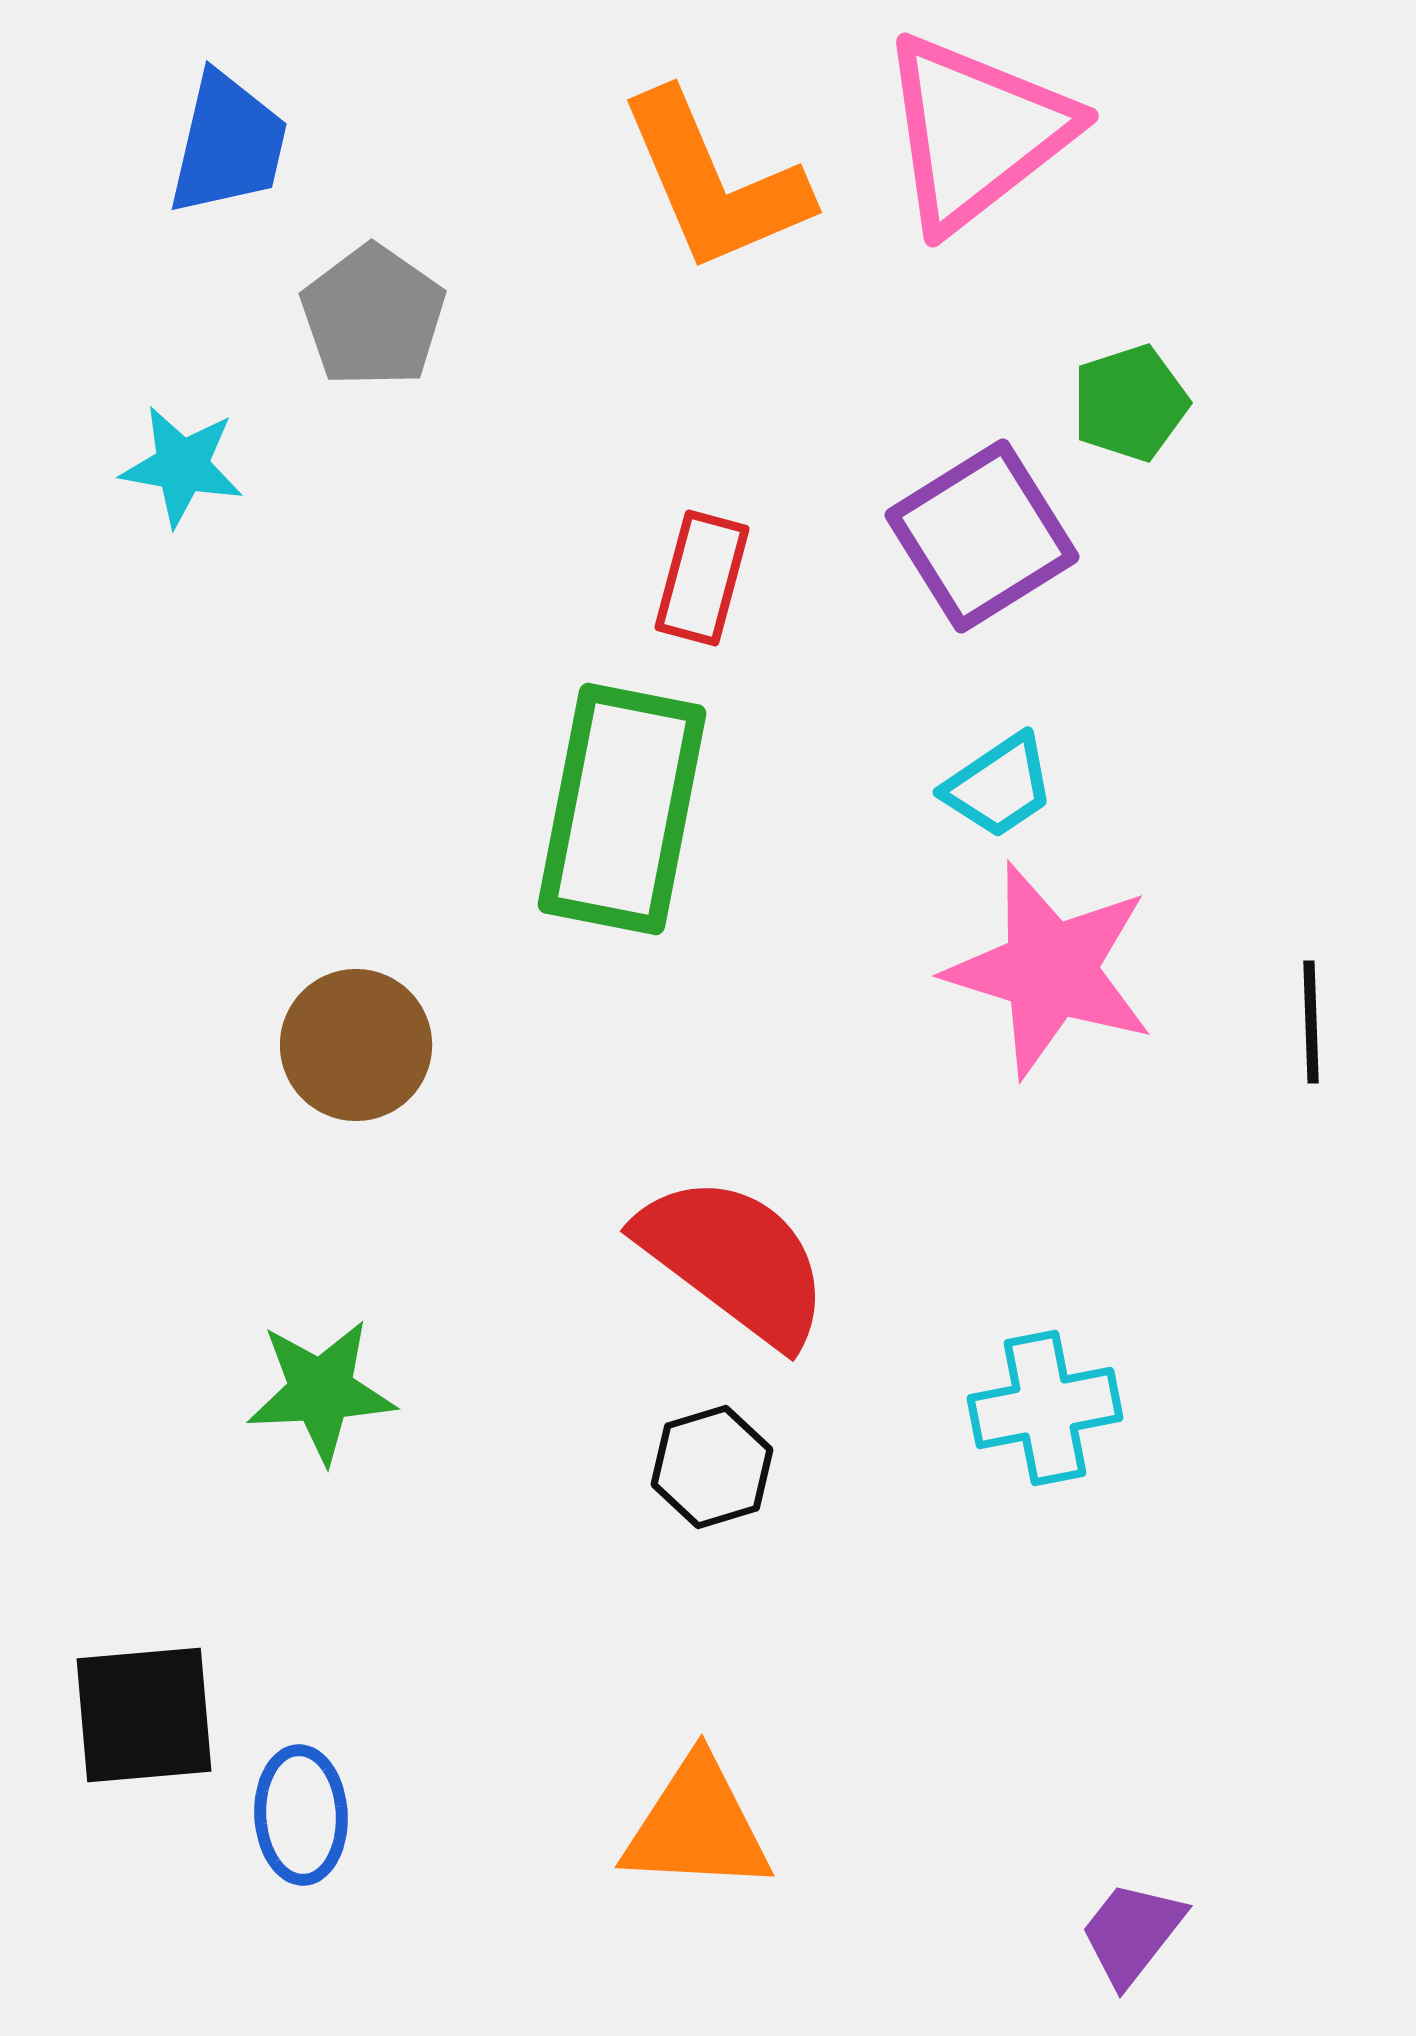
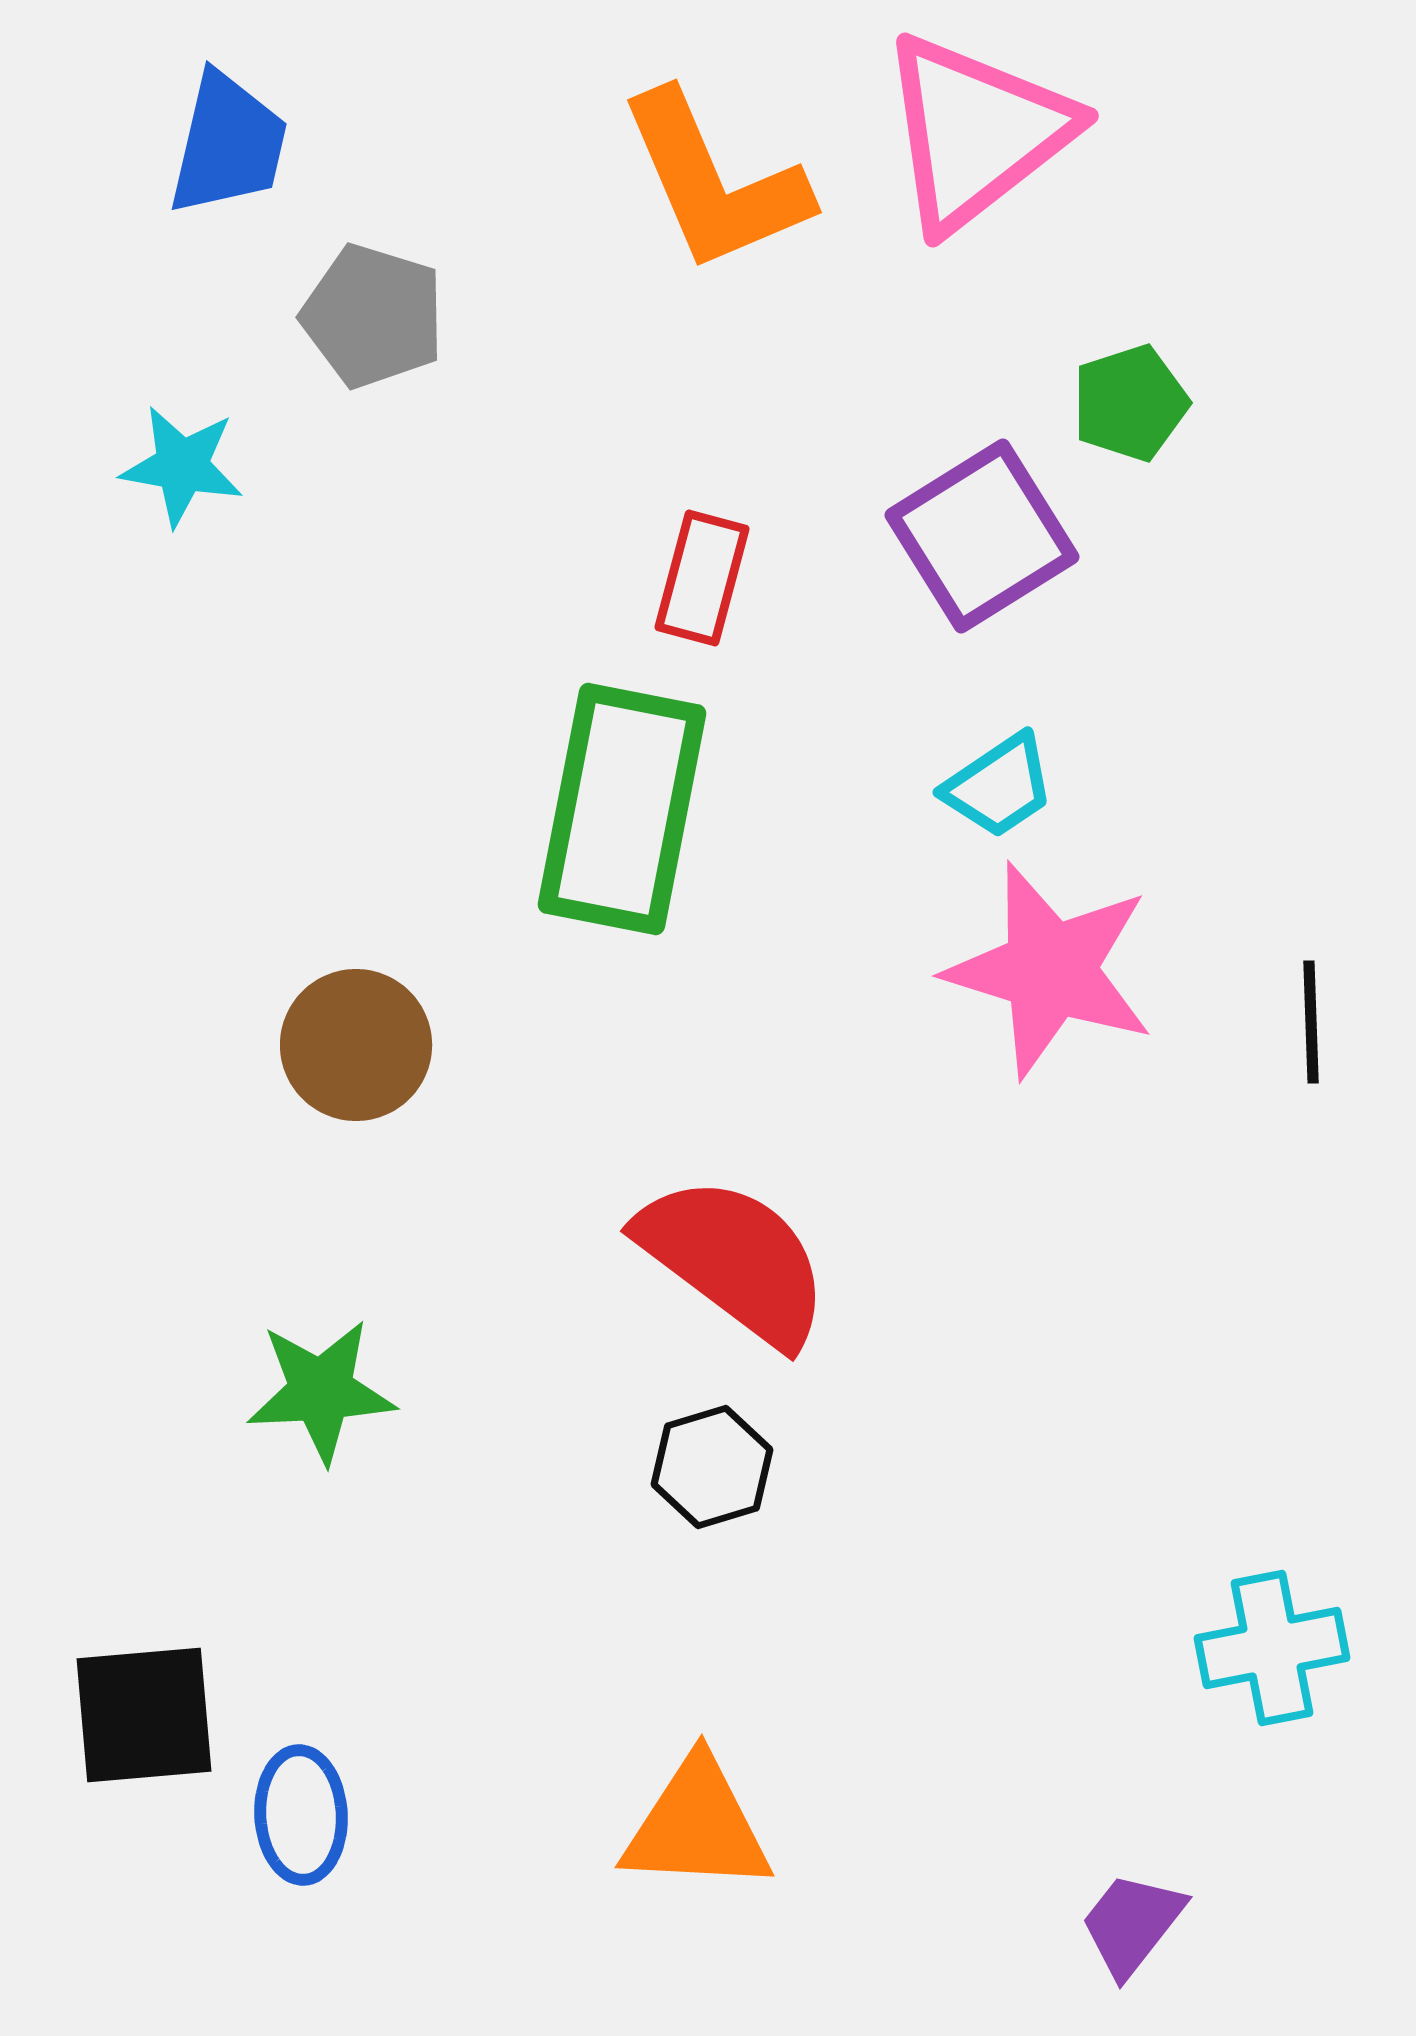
gray pentagon: rotated 18 degrees counterclockwise
cyan cross: moved 227 px right, 240 px down
purple trapezoid: moved 9 px up
